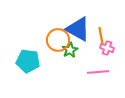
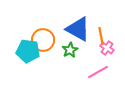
orange circle: moved 15 px left
pink cross: rotated 16 degrees clockwise
cyan pentagon: moved 10 px up
pink line: rotated 25 degrees counterclockwise
